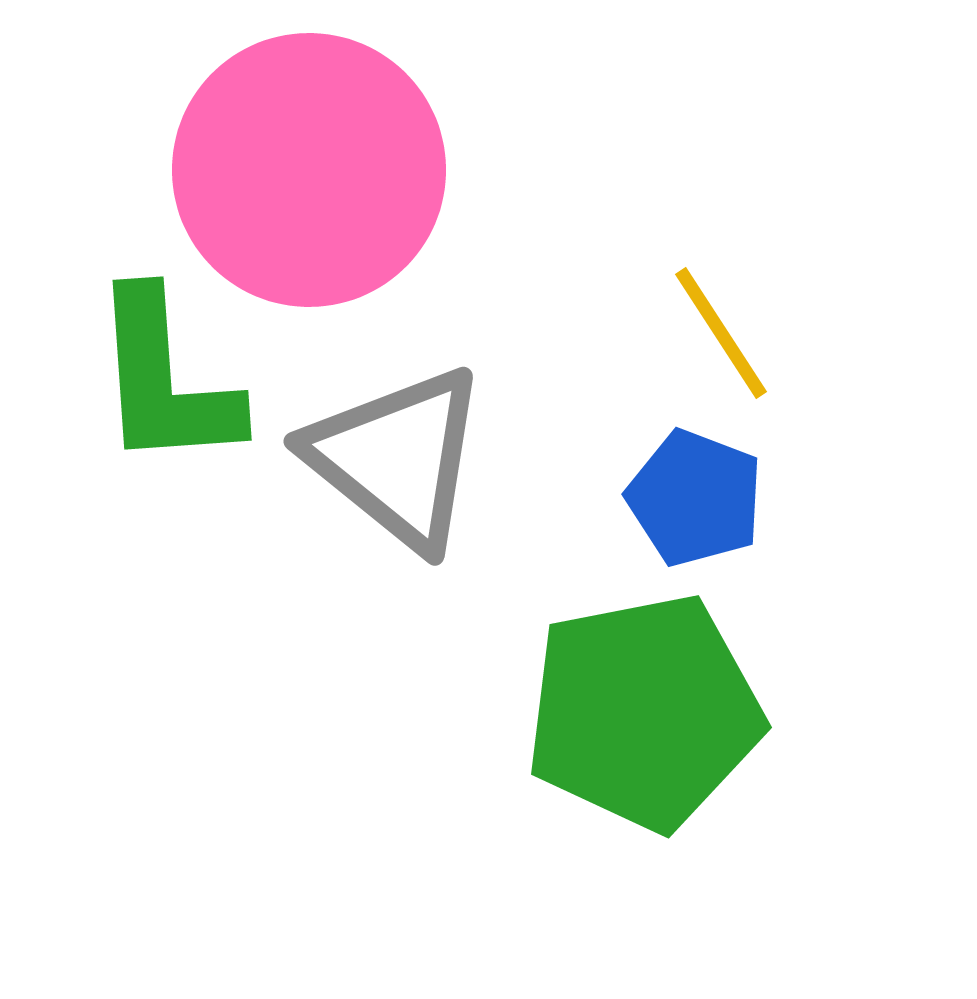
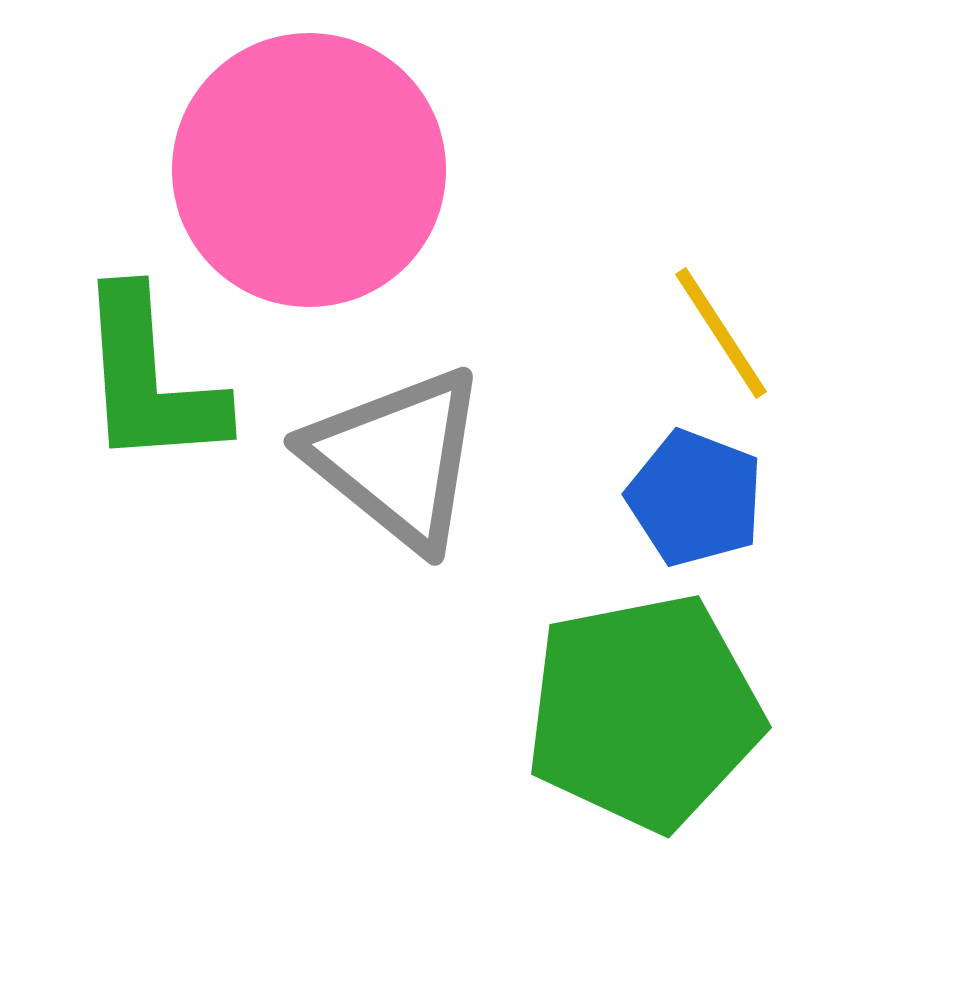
green L-shape: moved 15 px left, 1 px up
